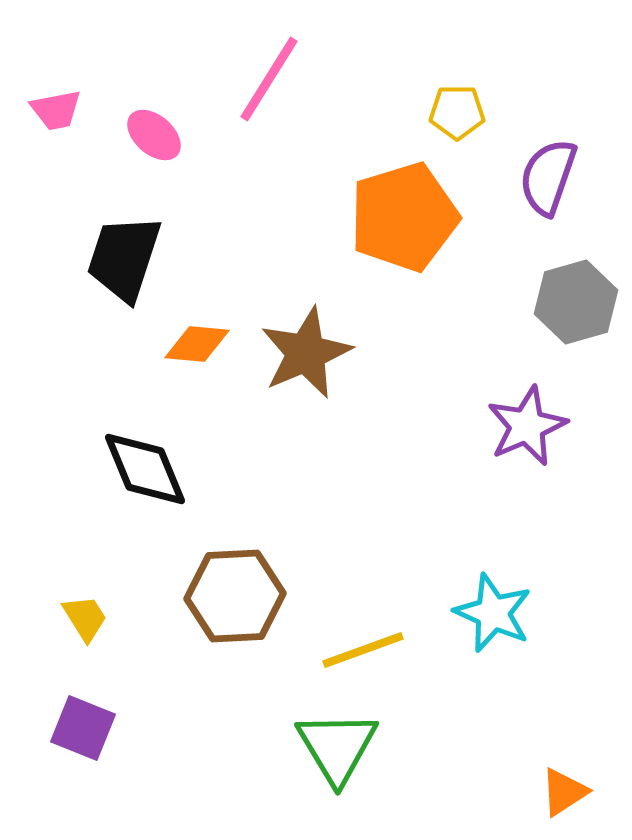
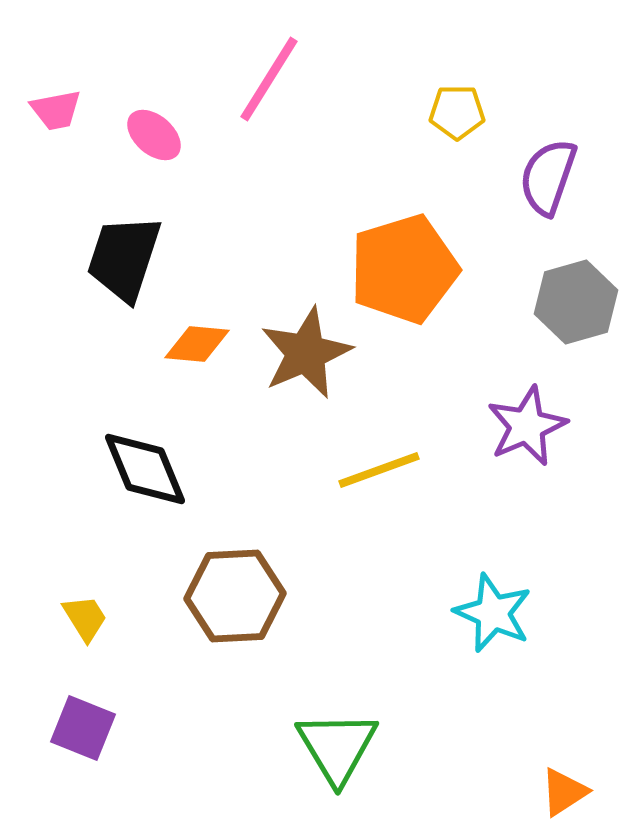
orange pentagon: moved 52 px down
yellow line: moved 16 px right, 180 px up
